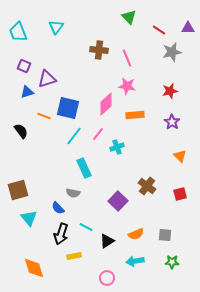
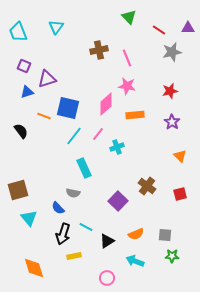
brown cross at (99, 50): rotated 18 degrees counterclockwise
black arrow at (61, 234): moved 2 px right
cyan arrow at (135, 261): rotated 30 degrees clockwise
green star at (172, 262): moved 6 px up
